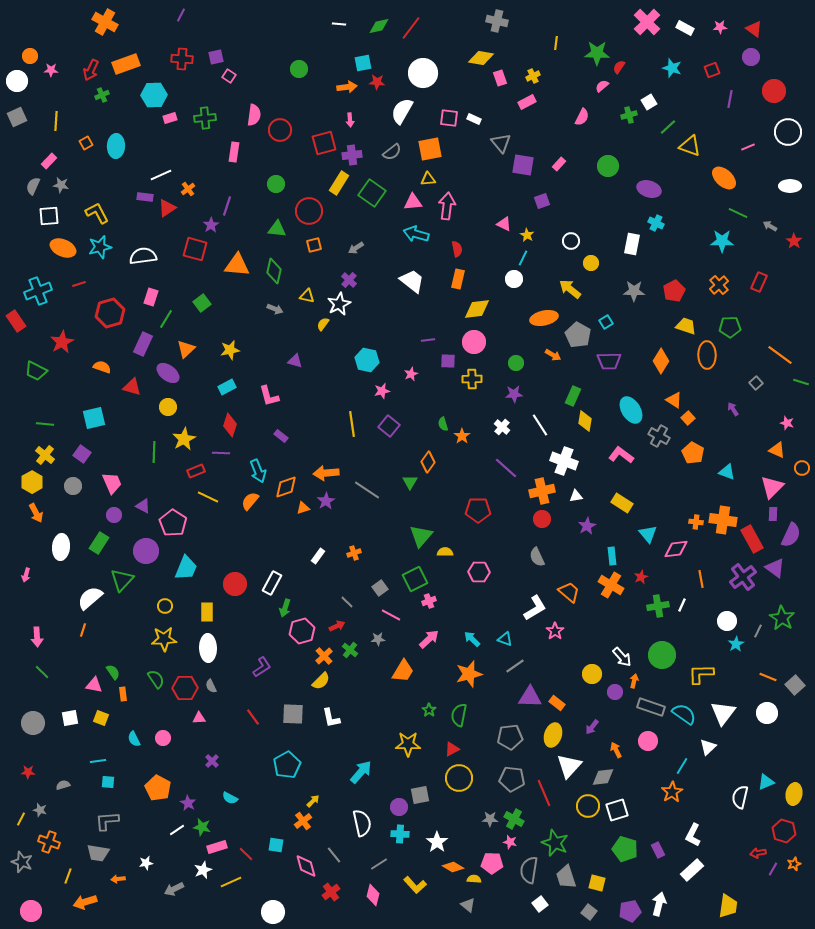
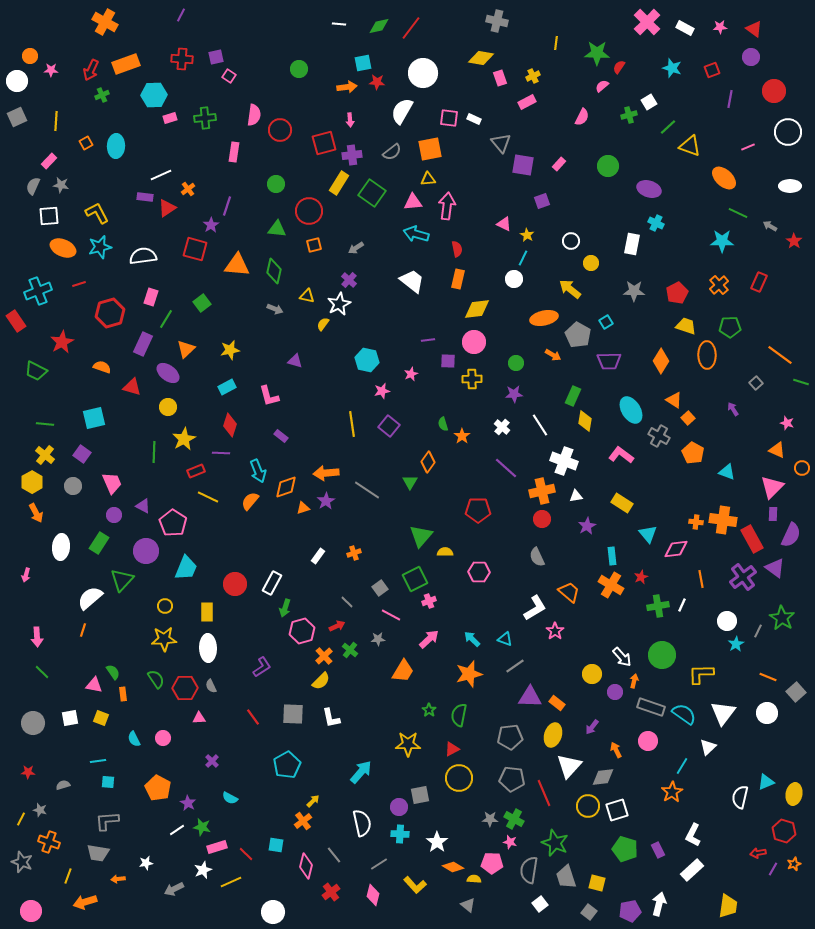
red pentagon at (674, 291): moved 3 px right, 2 px down
gray square at (795, 685): moved 1 px right, 7 px down
pink diamond at (306, 866): rotated 30 degrees clockwise
